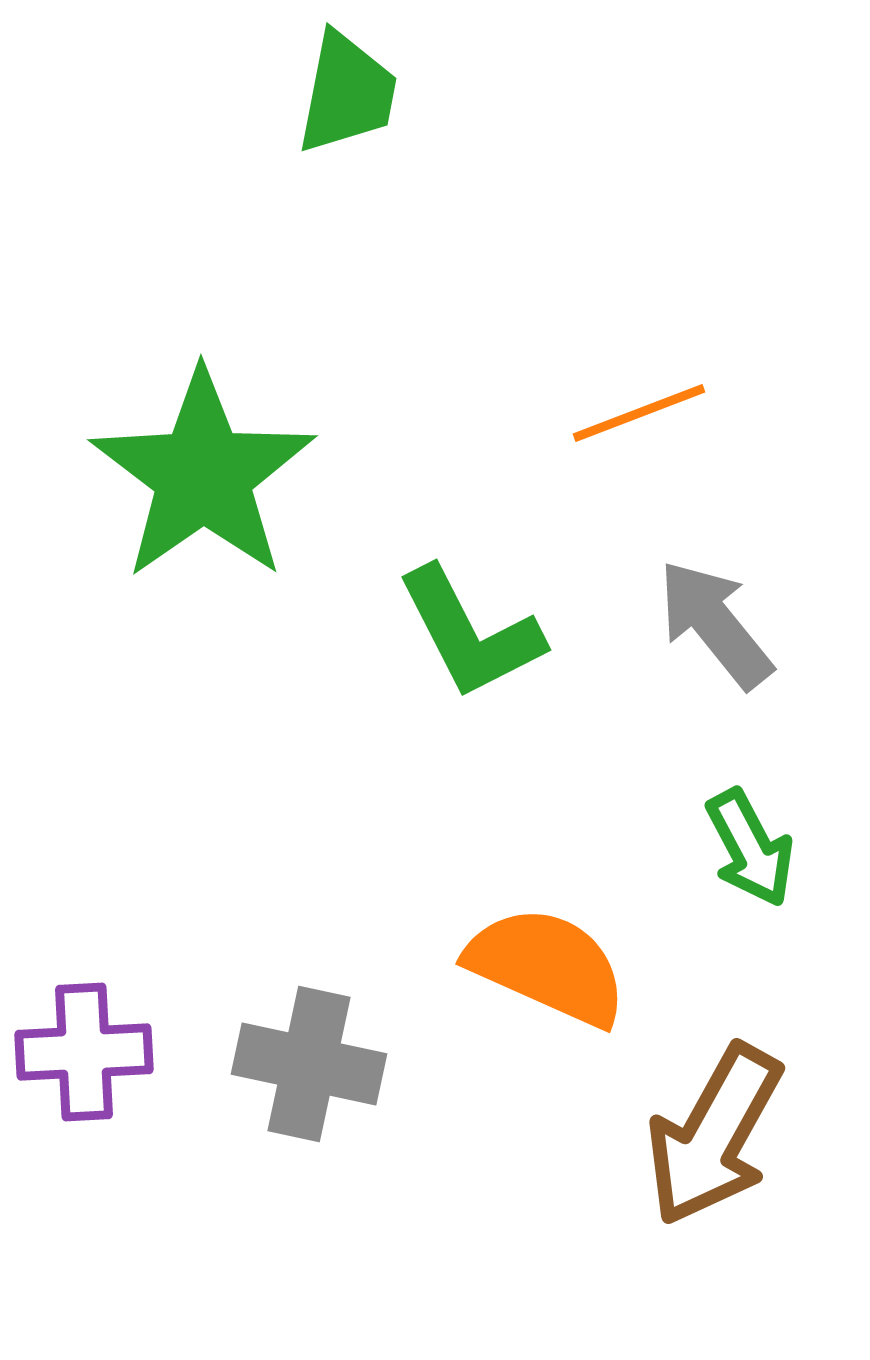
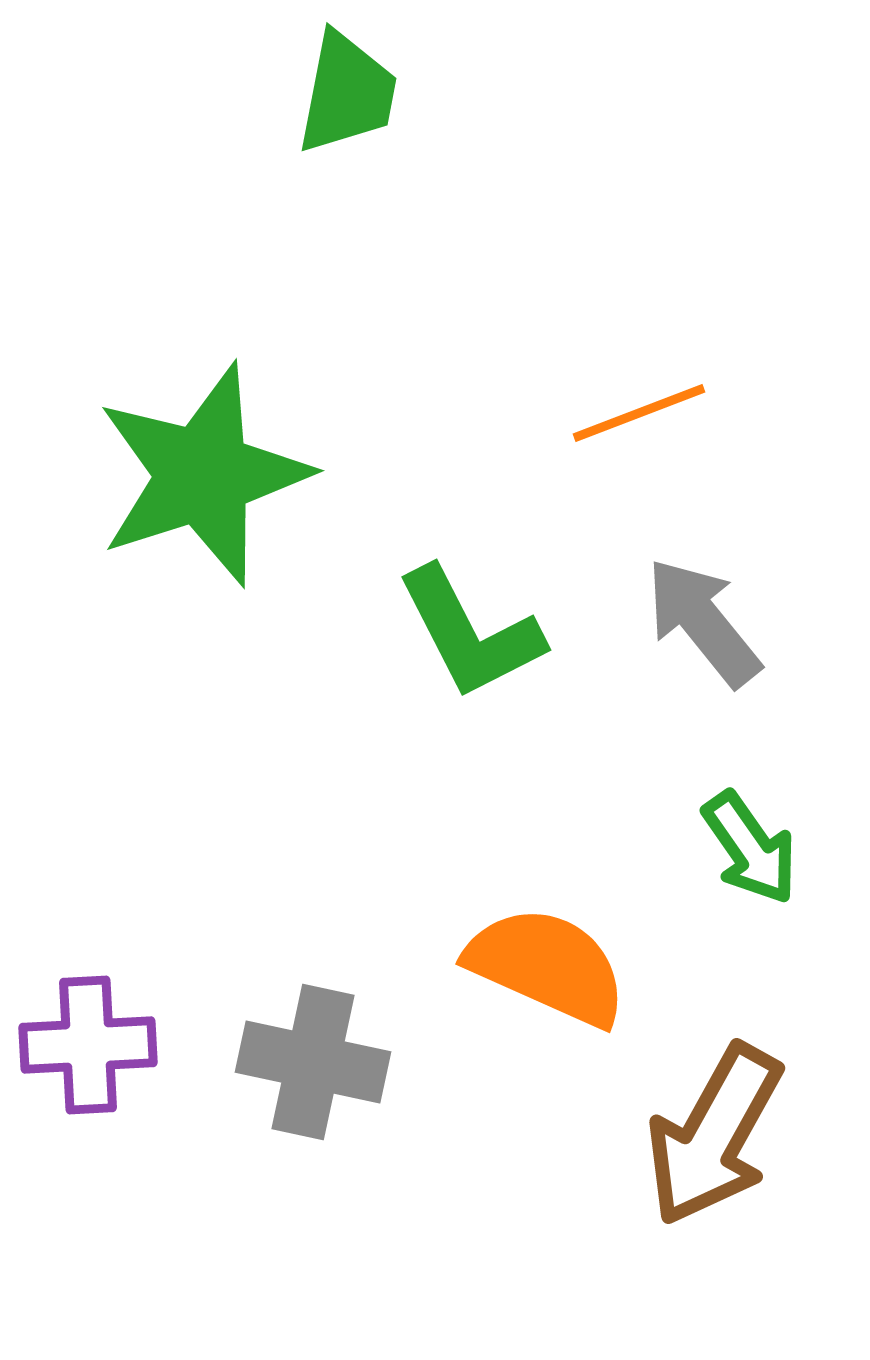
green star: rotated 17 degrees clockwise
gray arrow: moved 12 px left, 2 px up
green arrow: rotated 7 degrees counterclockwise
purple cross: moved 4 px right, 7 px up
gray cross: moved 4 px right, 2 px up
